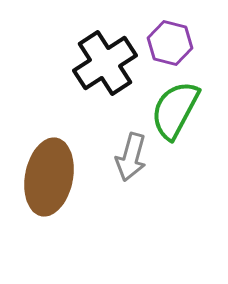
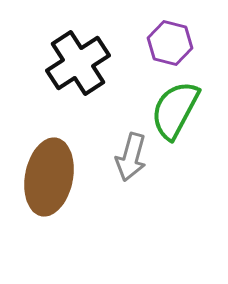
black cross: moved 27 px left
